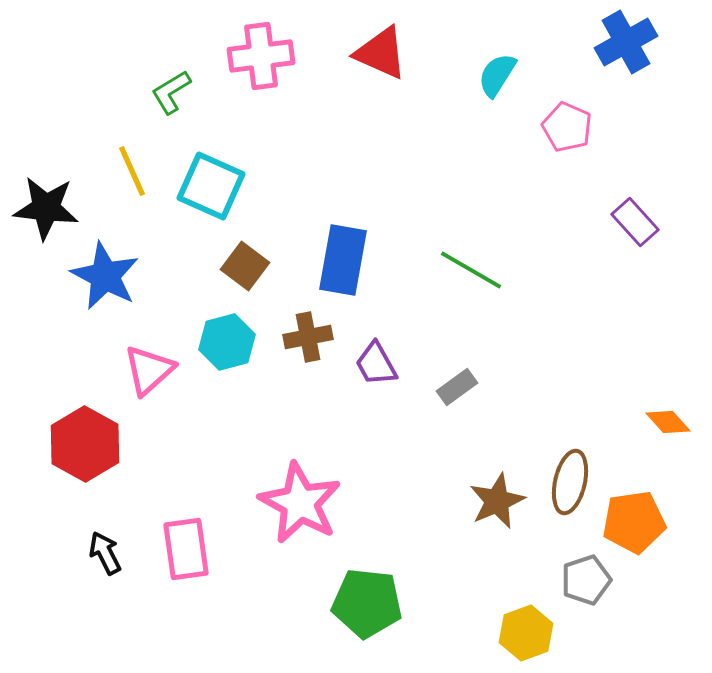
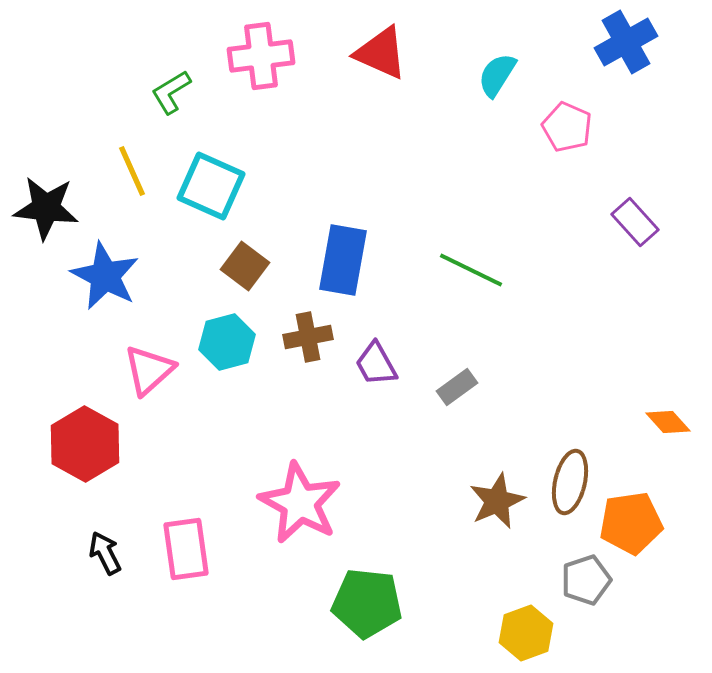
green line: rotated 4 degrees counterclockwise
orange pentagon: moved 3 px left, 1 px down
